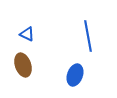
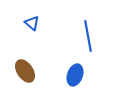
blue triangle: moved 5 px right, 11 px up; rotated 14 degrees clockwise
brown ellipse: moved 2 px right, 6 px down; rotated 15 degrees counterclockwise
